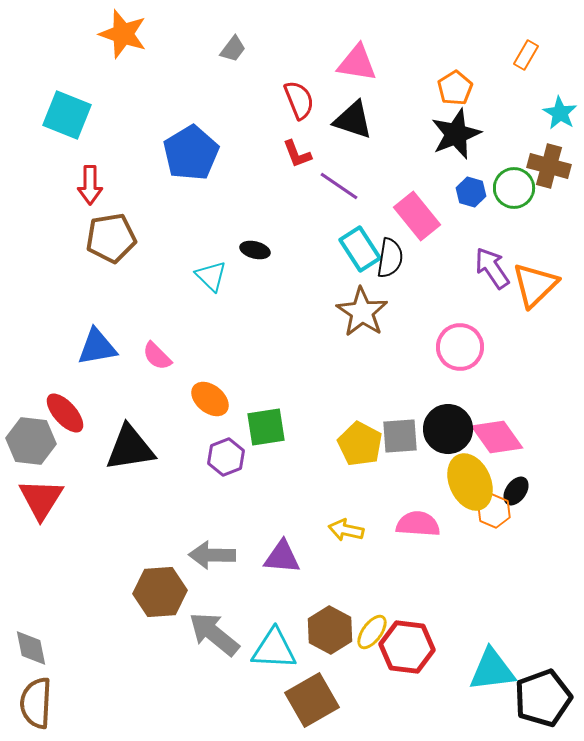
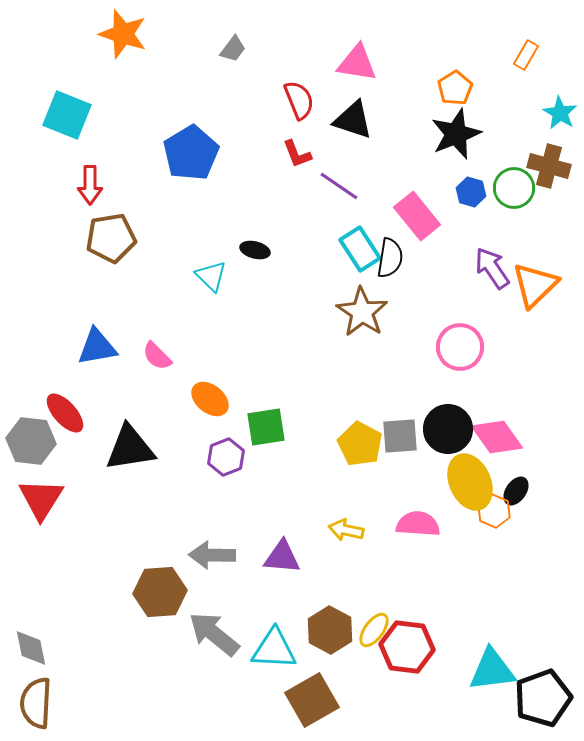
yellow ellipse at (372, 632): moved 2 px right, 2 px up
